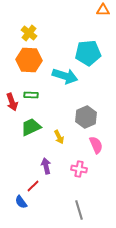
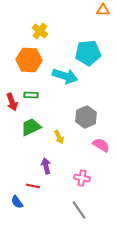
yellow cross: moved 11 px right, 2 px up
pink semicircle: moved 5 px right; rotated 36 degrees counterclockwise
pink cross: moved 3 px right, 9 px down
red line: rotated 56 degrees clockwise
blue semicircle: moved 4 px left
gray line: rotated 18 degrees counterclockwise
